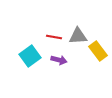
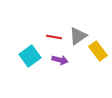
gray triangle: rotated 30 degrees counterclockwise
purple arrow: moved 1 px right
